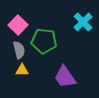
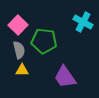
cyan cross: rotated 18 degrees counterclockwise
